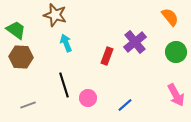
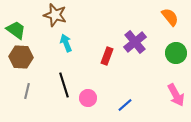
green circle: moved 1 px down
gray line: moved 1 px left, 14 px up; rotated 56 degrees counterclockwise
